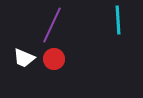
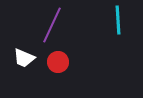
red circle: moved 4 px right, 3 px down
